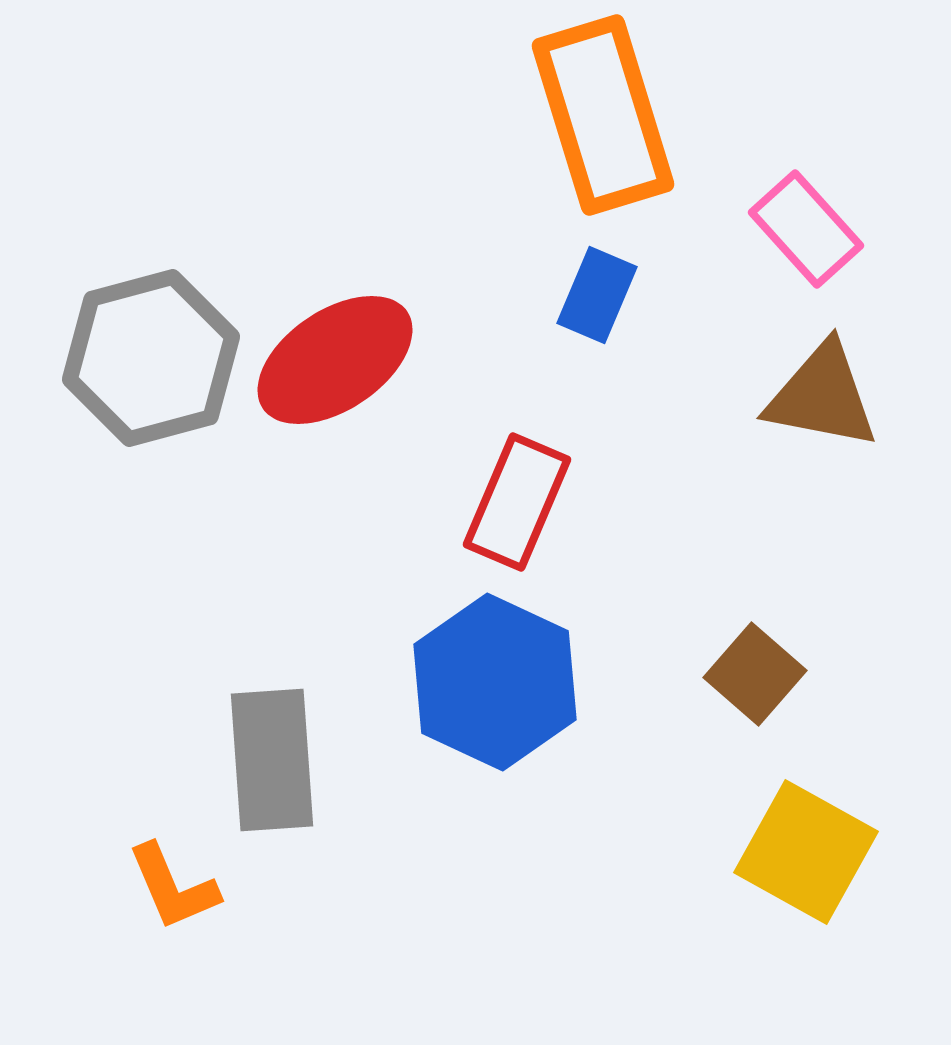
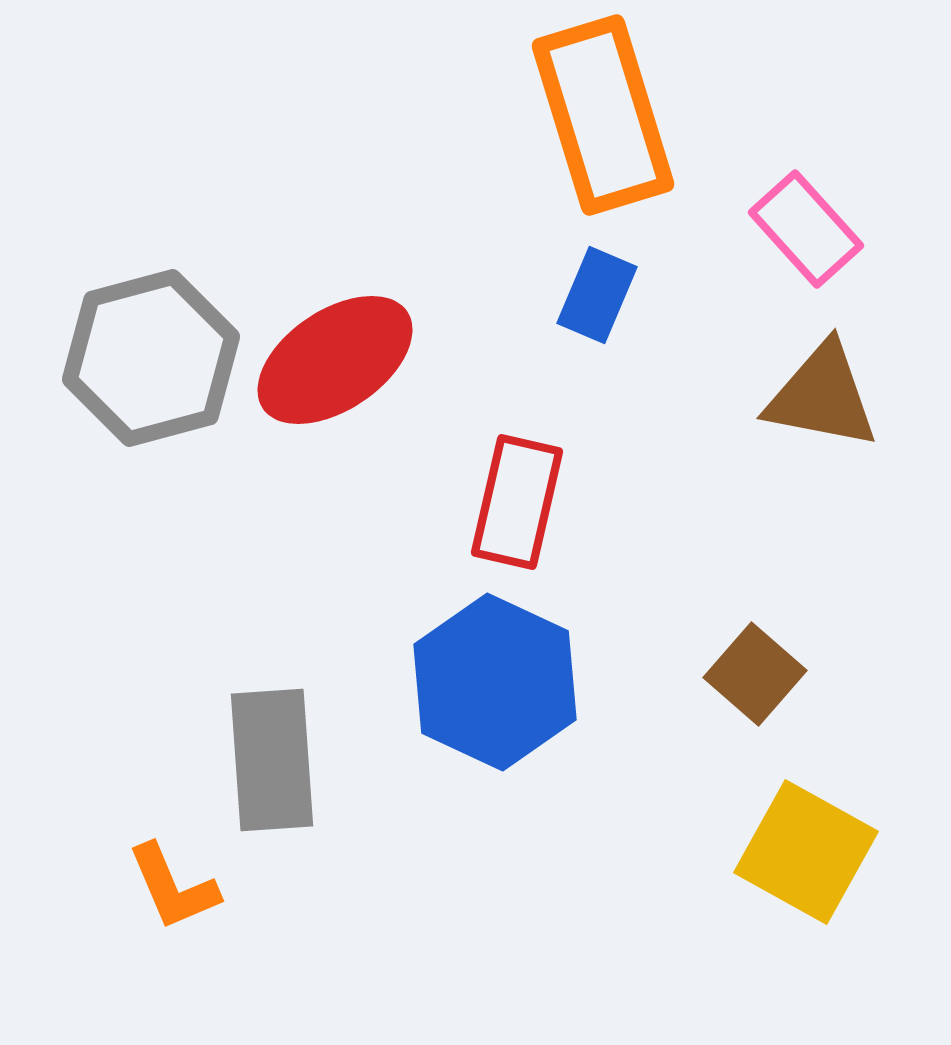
red rectangle: rotated 10 degrees counterclockwise
